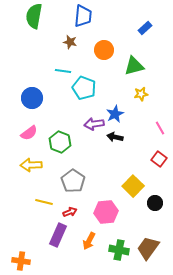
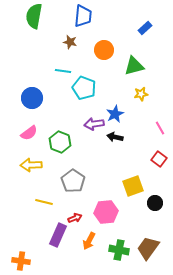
yellow square: rotated 25 degrees clockwise
red arrow: moved 5 px right, 6 px down
